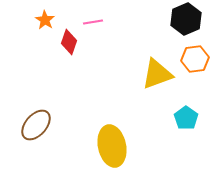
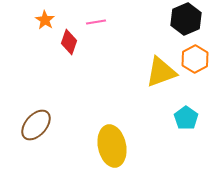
pink line: moved 3 px right
orange hexagon: rotated 20 degrees counterclockwise
yellow triangle: moved 4 px right, 2 px up
